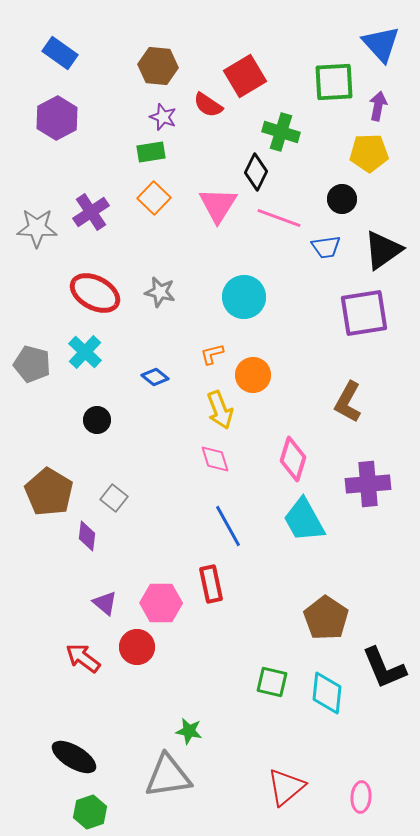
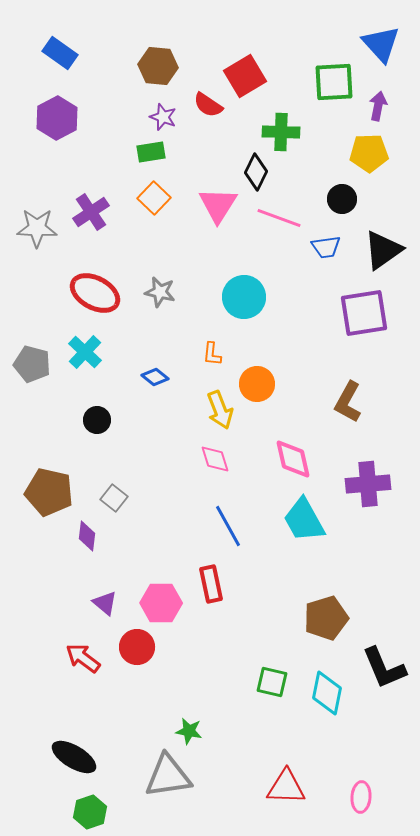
green cross at (281, 132): rotated 15 degrees counterclockwise
orange L-shape at (212, 354): rotated 70 degrees counterclockwise
orange circle at (253, 375): moved 4 px right, 9 px down
pink diamond at (293, 459): rotated 30 degrees counterclockwise
brown pentagon at (49, 492): rotated 18 degrees counterclockwise
brown pentagon at (326, 618): rotated 21 degrees clockwise
cyan diamond at (327, 693): rotated 6 degrees clockwise
red triangle at (286, 787): rotated 42 degrees clockwise
